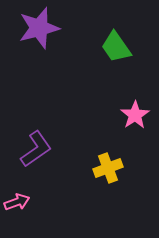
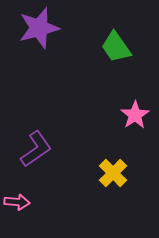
yellow cross: moved 5 px right, 5 px down; rotated 24 degrees counterclockwise
pink arrow: rotated 25 degrees clockwise
